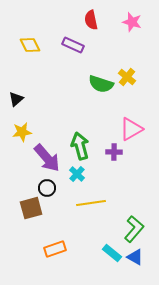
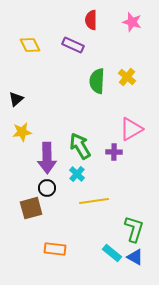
red semicircle: rotated 12 degrees clockwise
green semicircle: moved 4 px left, 3 px up; rotated 75 degrees clockwise
green arrow: rotated 16 degrees counterclockwise
purple arrow: rotated 40 degrees clockwise
yellow line: moved 3 px right, 2 px up
green L-shape: rotated 24 degrees counterclockwise
orange rectangle: rotated 25 degrees clockwise
